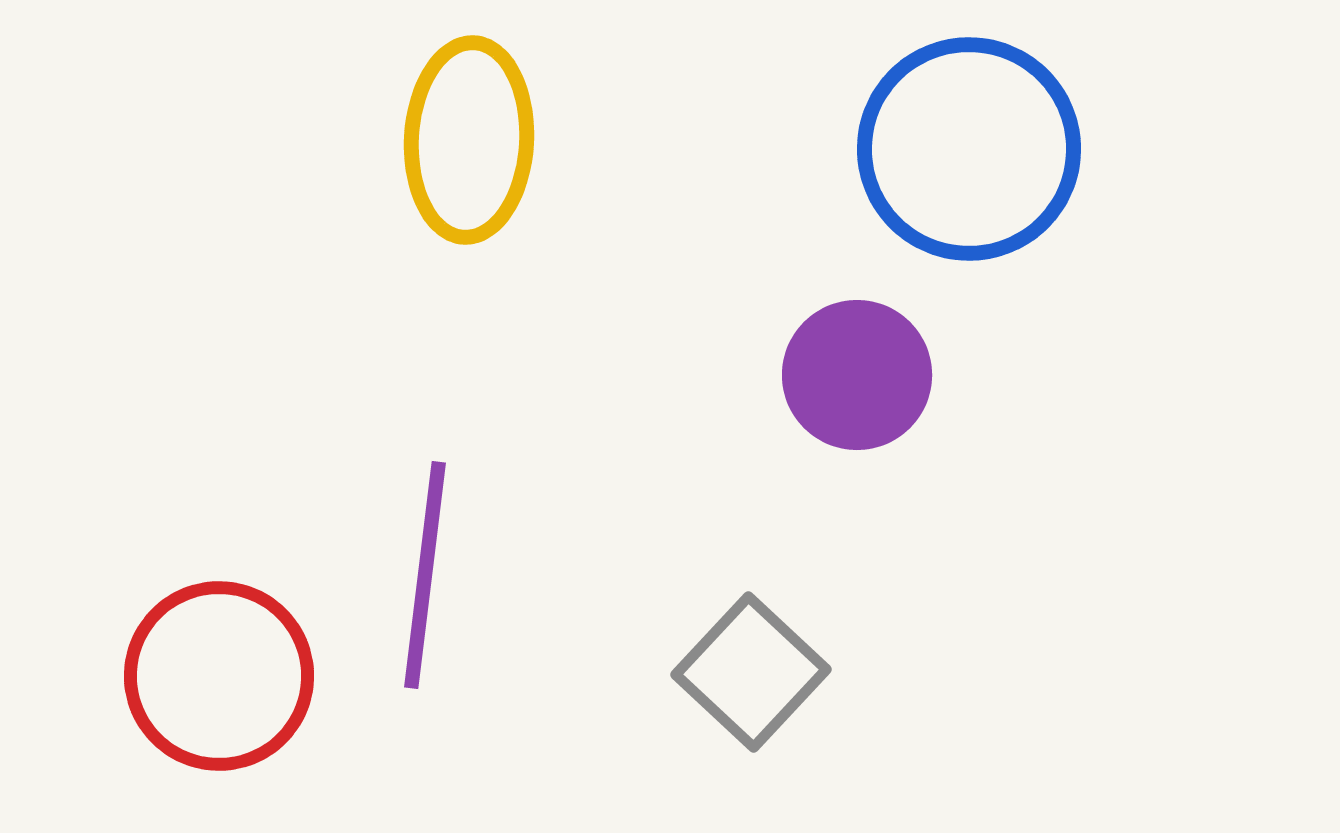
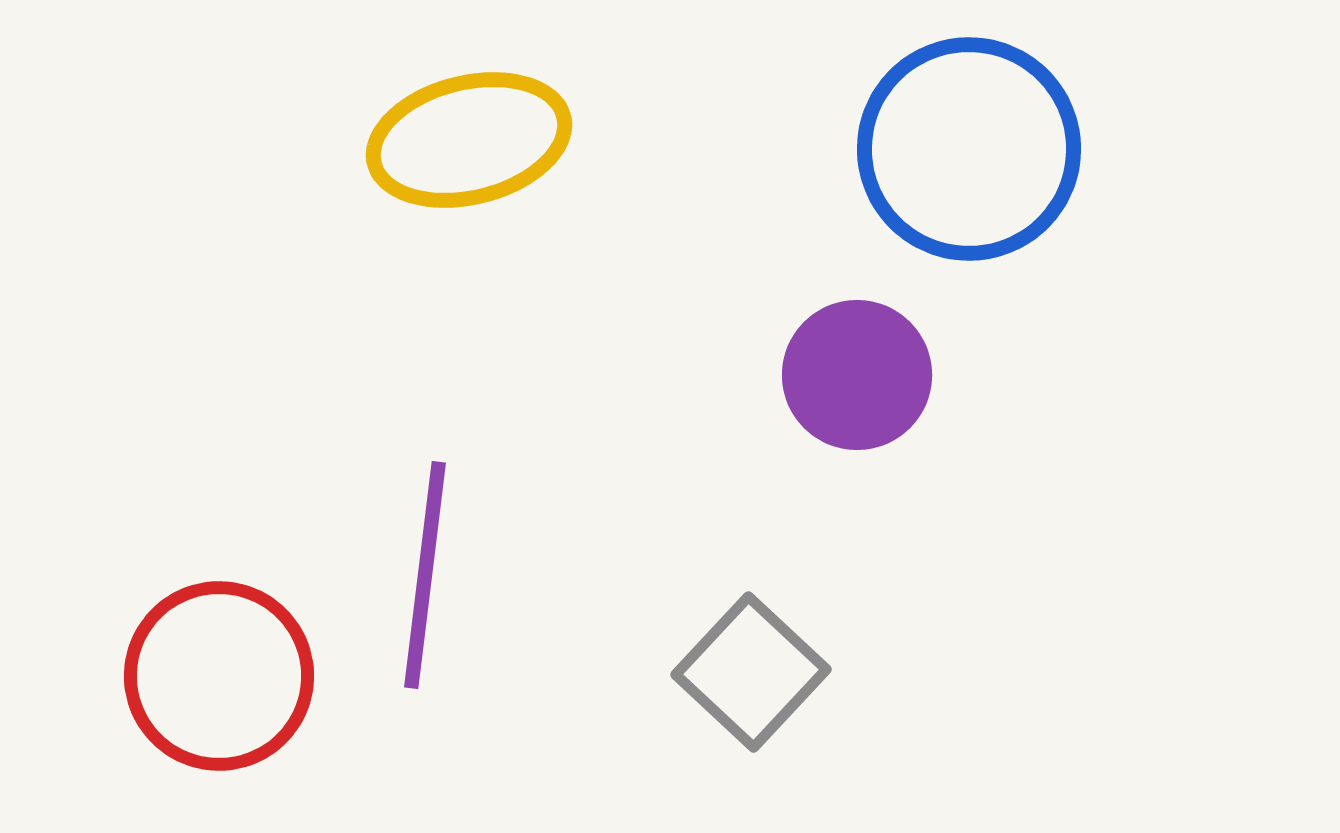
yellow ellipse: rotated 73 degrees clockwise
